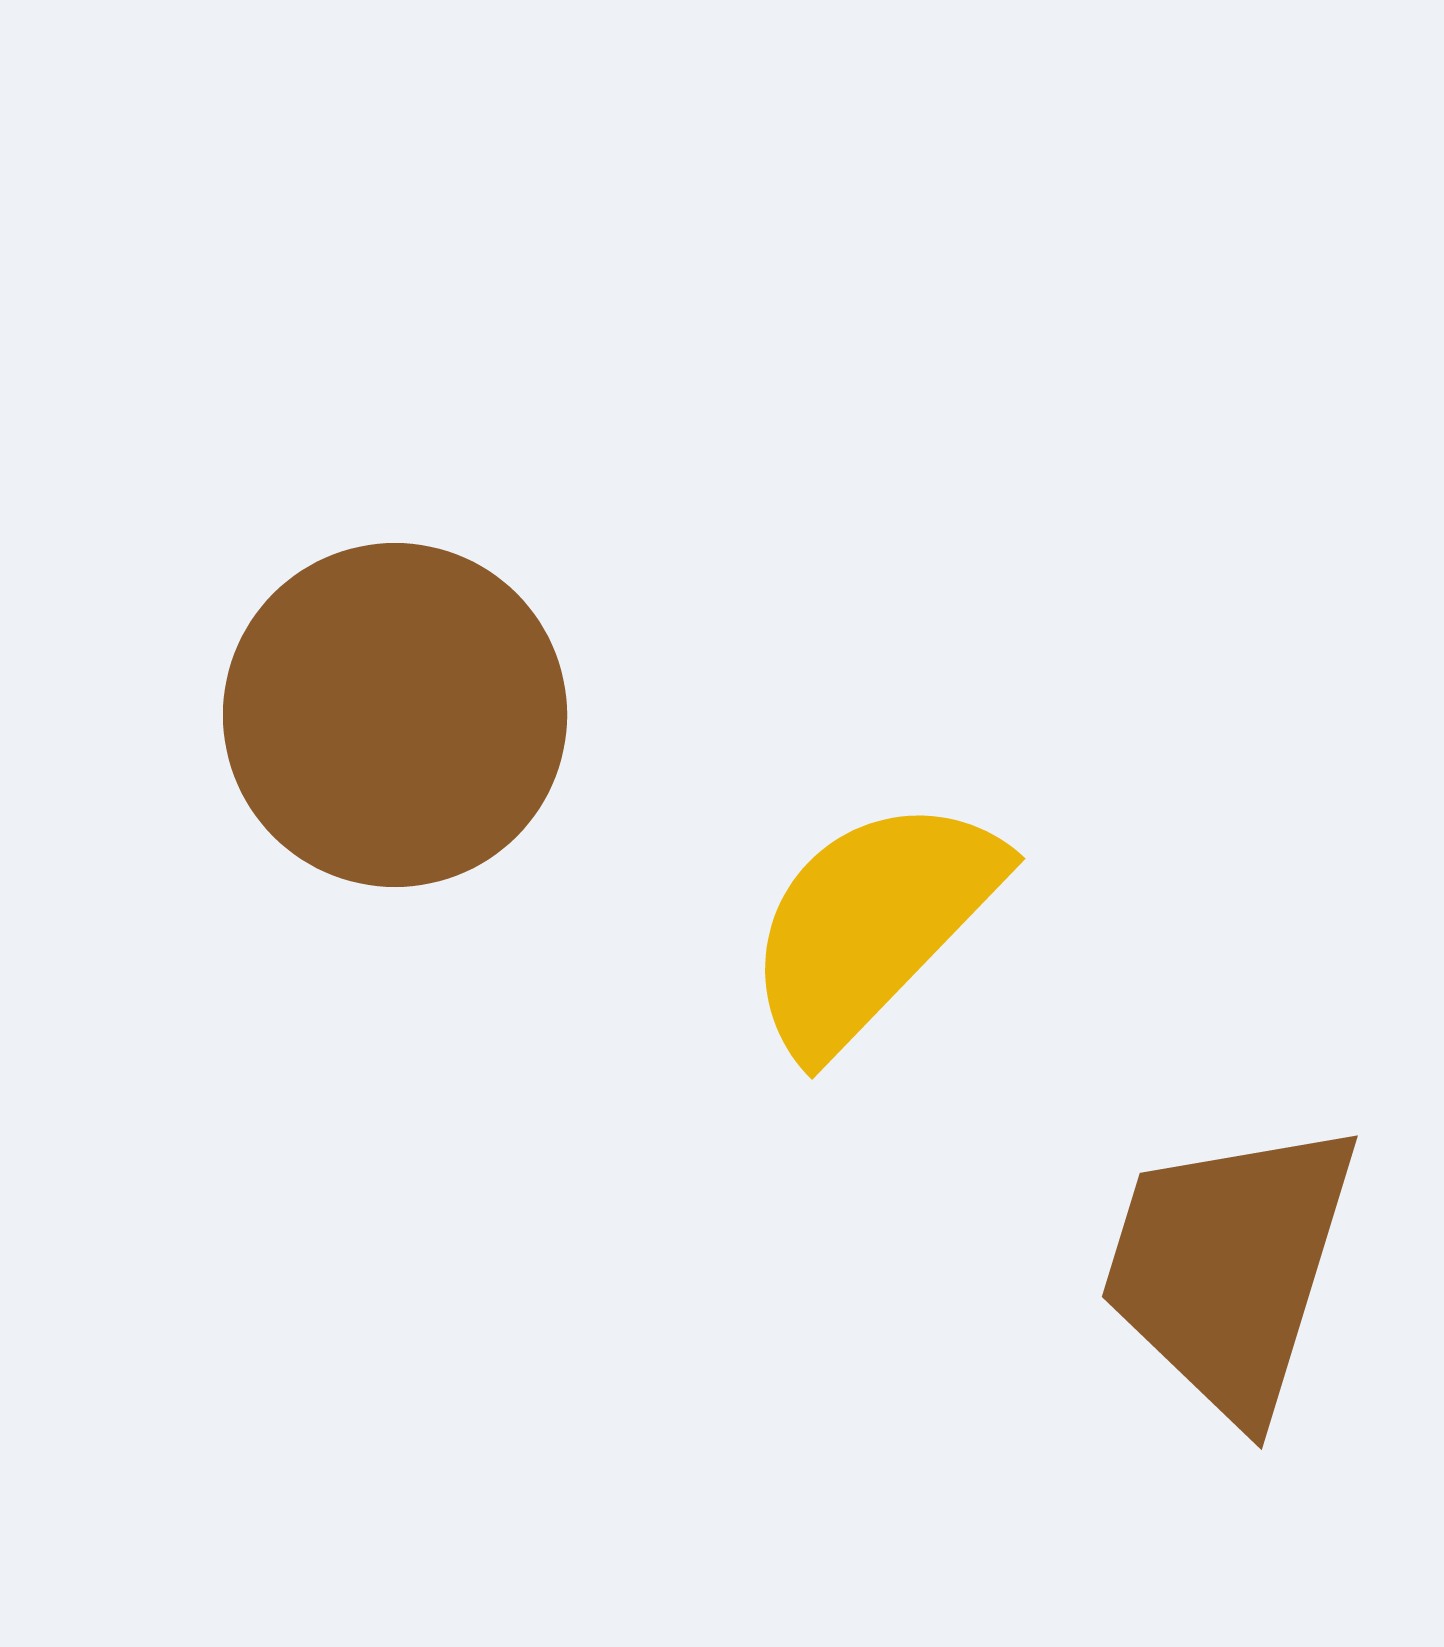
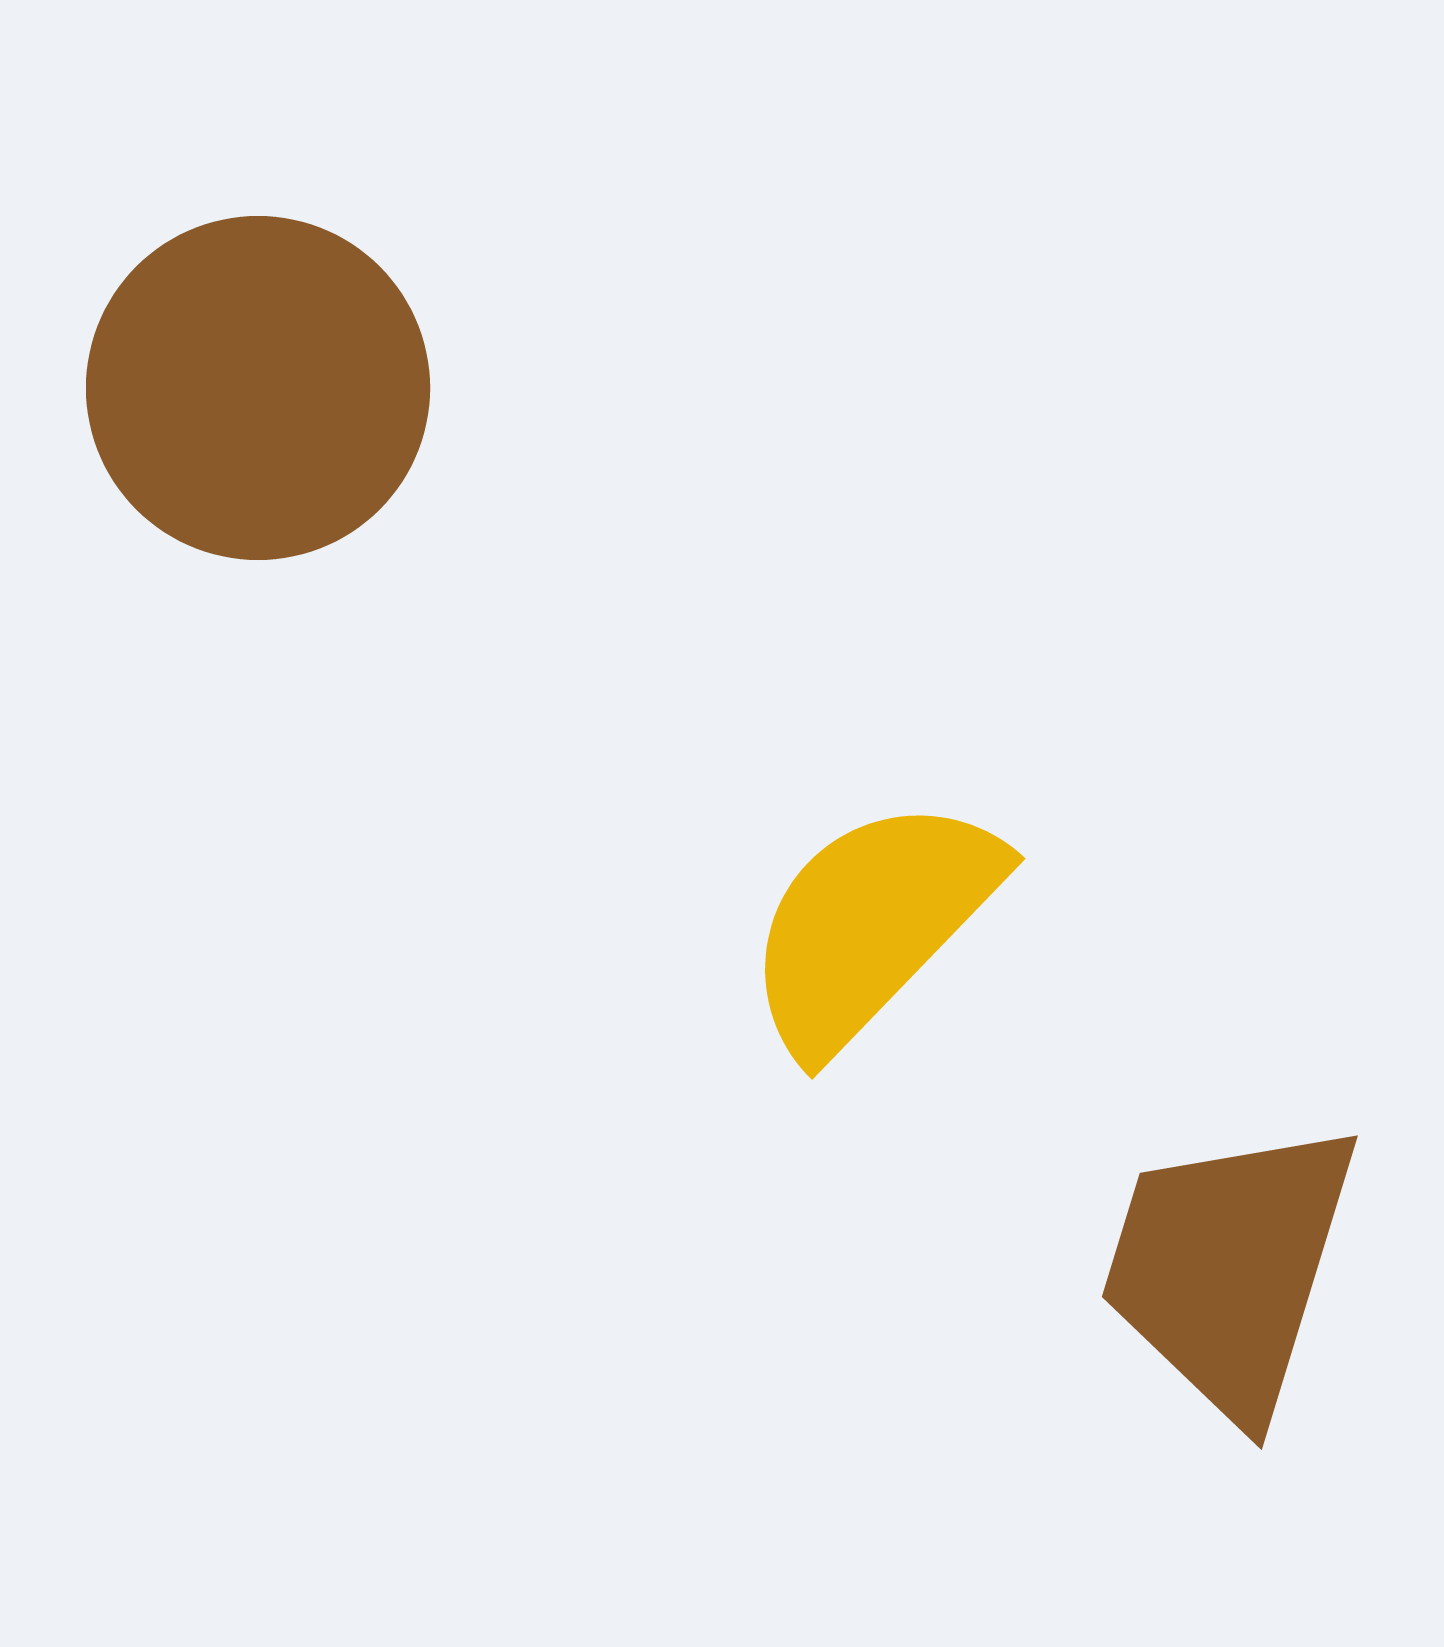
brown circle: moved 137 px left, 327 px up
